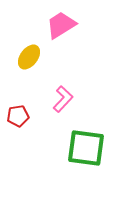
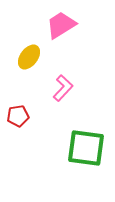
pink L-shape: moved 11 px up
